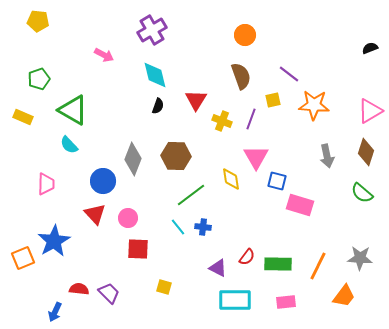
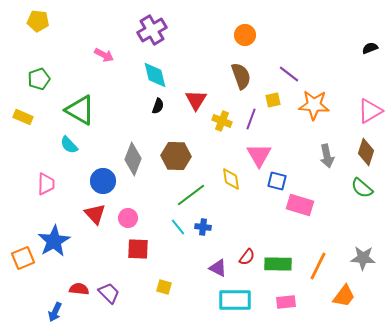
green triangle at (73, 110): moved 7 px right
pink triangle at (256, 157): moved 3 px right, 2 px up
green semicircle at (362, 193): moved 5 px up
gray star at (360, 258): moved 3 px right
